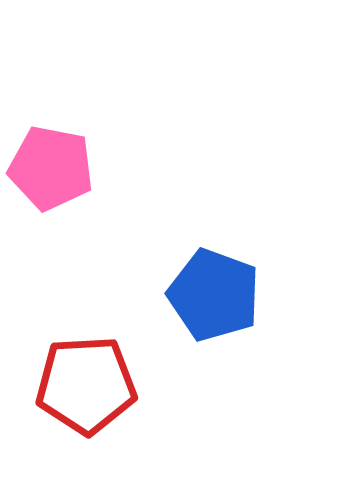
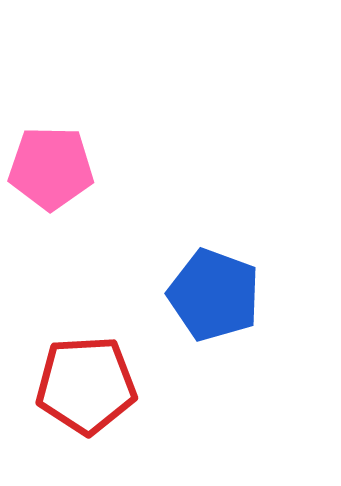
pink pentagon: rotated 10 degrees counterclockwise
